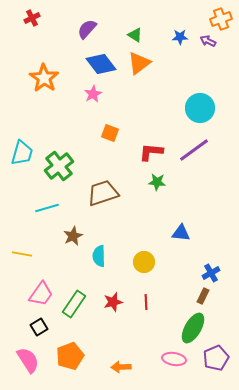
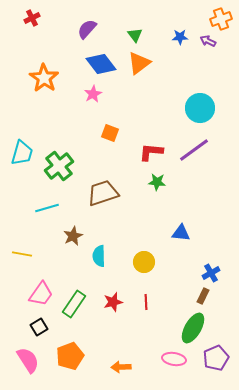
green triangle: rotated 21 degrees clockwise
